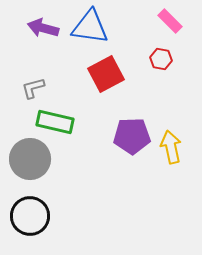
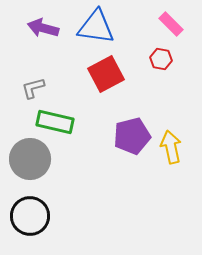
pink rectangle: moved 1 px right, 3 px down
blue triangle: moved 6 px right
purple pentagon: rotated 12 degrees counterclockwise
